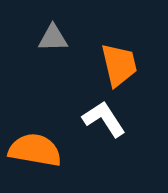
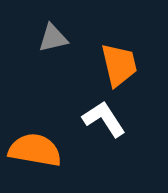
gray triangle: rotated 12 degrees counterclockwise
